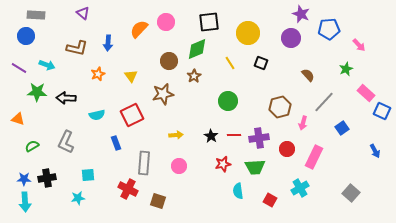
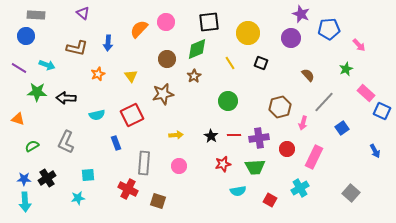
brown circle at (169, 61): moved 2 px left, 2 px up
black cross at (47, 178): rotated 24 degrees counterclockwise
cyan semicircle at (238, 191): rotated 91 degrees counterclockwise
